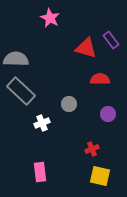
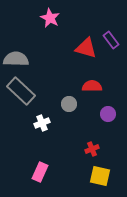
red semicircle: moved 8 px left, 7 px down
pink rectangle: rotated 30 degrees clockwise
